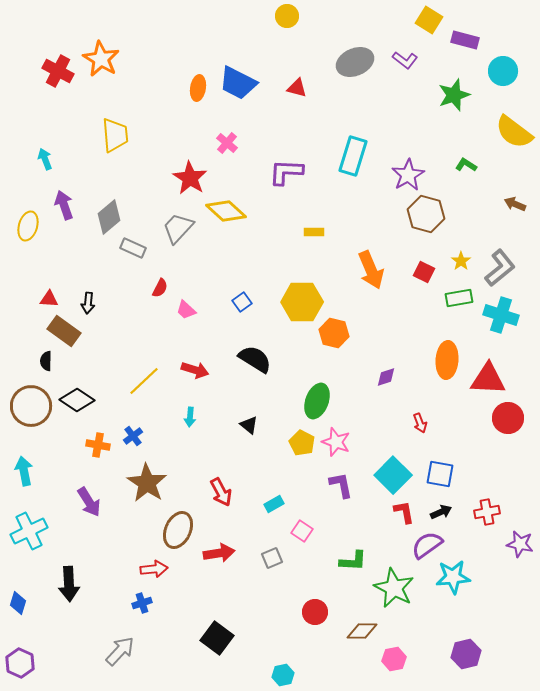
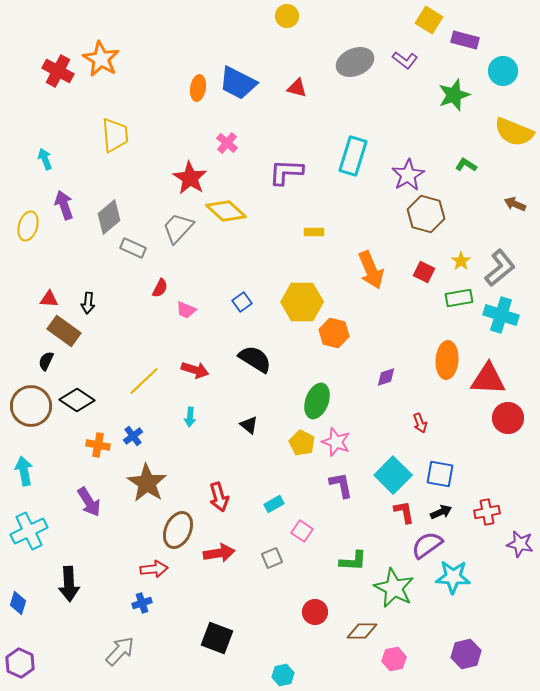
yellow semicircle at (514, 132): rotated 15 degrees counterclockwise
pink trapezoid at (186, 310): rotated 20 degrees counterclockwise
black semicircle at (46, 361): rotated 24 degrees clockwise
red arrow at (221, 492): moved 2 px left, 5 px down; rotated 12 degrees clockwise
cyan star at (453, 577): rotated 8 degrees clockwise
black square at (217, 638): rotated 16 degrees counterclockwise
